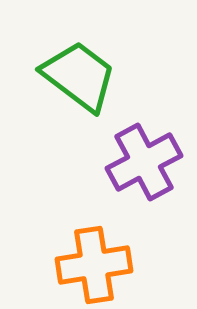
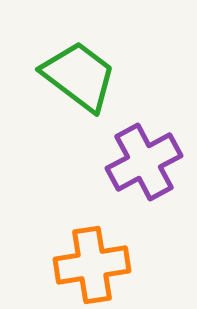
orange cross: moved 2 px left
